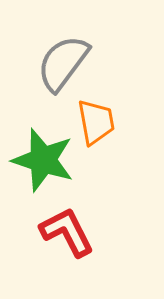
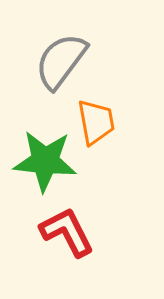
gray semicircle: moved 2 px left, 2 px up
green star: moved 2 px right, 1 px down; rotated 12 degrees counterclockwise
